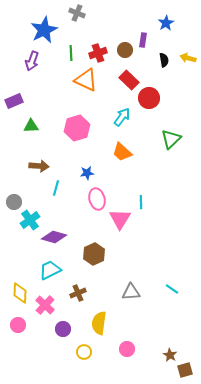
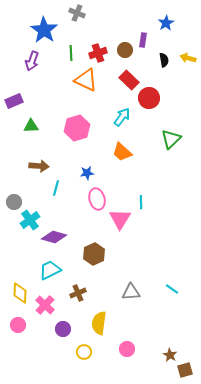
blue star at (44, 30): rotated 12 degrees counterclockwise
